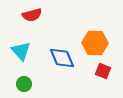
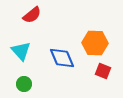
red semicircle: rotated 24 degrees counterclockwise
